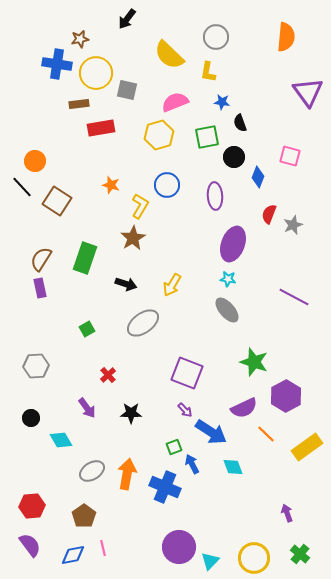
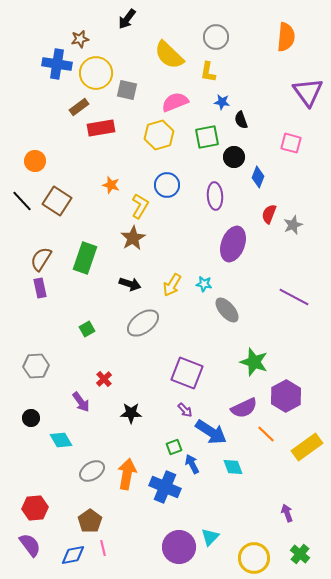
brown rectangle at (79, 104): moved 3 px down; rotated 30 degrees counterclockwise
black semicircle at (240, 123): moved 1 px right, 3 px up
pink square at (290, 156): moved 1 px right, 13 px up
black line at (22, 187): moved 14 px down
cyan star at (228, 279): moved 24 px left, 5 px down
black arrow at (126, 284): moved 4 px right
red cross at (108, 375): moved 4 px left, 4 px down
purple arrow at (87, 408): moved 6 px left, 6 px up
red hexagon at (32, 506): moved 3 px right, 2 px down
brown pentagon at (84, 516): moved 6 px right, 5 px down
cyan triangle at (210, 561): moved 24 px up
